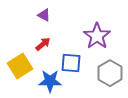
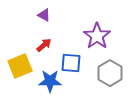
red arrow: moved 1 px right, 1 px down
yellow square: rotated 10 degrees clockwise
